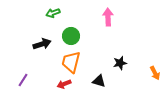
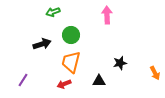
green arrow: moved 1 px up
pink arrow: moved 1 px left, 2 px up
green circle: moved 1 px up
black triangle: rotated 16 degrees counterclockwise
